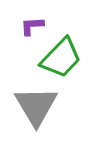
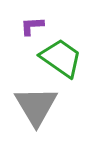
green trapezoid: rotated 99 degrees counterclockwise
